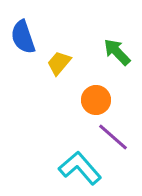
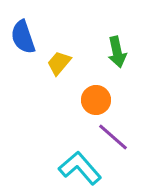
green arrow: rotated 148 degrees counterclockwise
